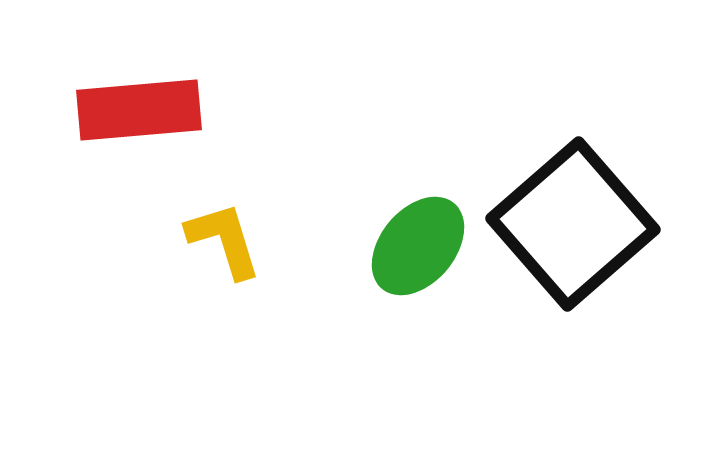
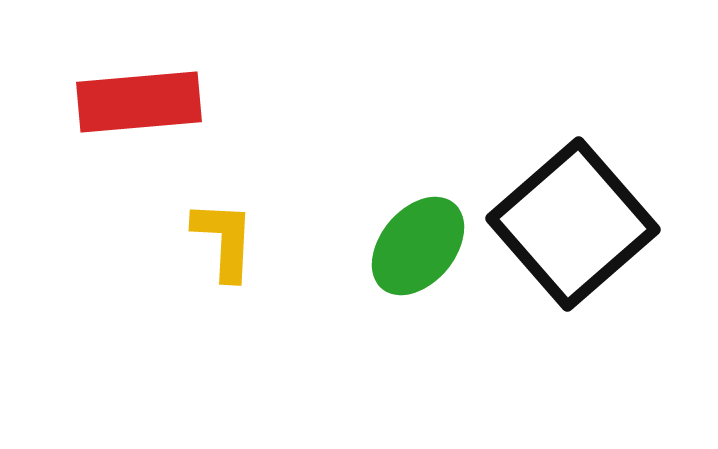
red rectangle: moved 8 px up
yellow L-shape: rotated 20 degrees clockwise
